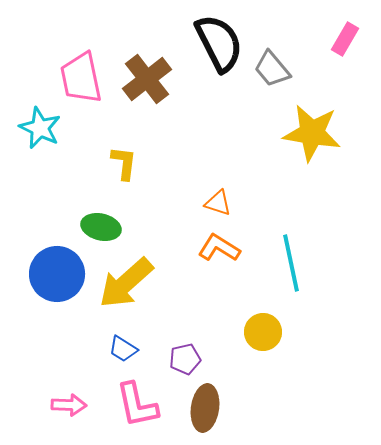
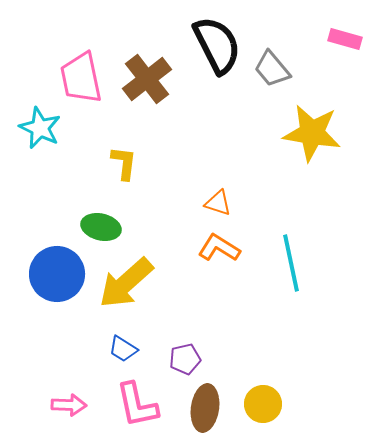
pink rectangle: rotated 76 degrees clockwise
black semicircle: moved 2 px left, 2 px down
yellow circle: moved 72 px down
